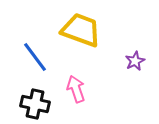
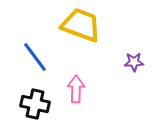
yellow trapezoid: moved 5 px up
purple star: moved 1 px left, 1 px down; rotated 24 degrees clockwise
pink arrow: rotated 20 degrees clockwise
